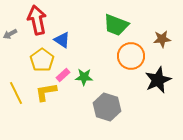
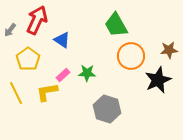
red arrow: rotated 36 degrees clockwise
green trapezoid: rotated 40 degrees clockwise
gray arrow: moved 4 px up; rotated 24 degrees counterclockwise
brown star: moved 7 px right, 11 px down
yellow pentagon: moved 14 px left, 1 px up
green star: moved 3 px right, 4 px up
yellow L-shape: moved 1 px right
gray hexagon: moved 2 px down
